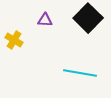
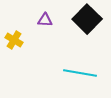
black square: moved 1 px left, 1 px down
